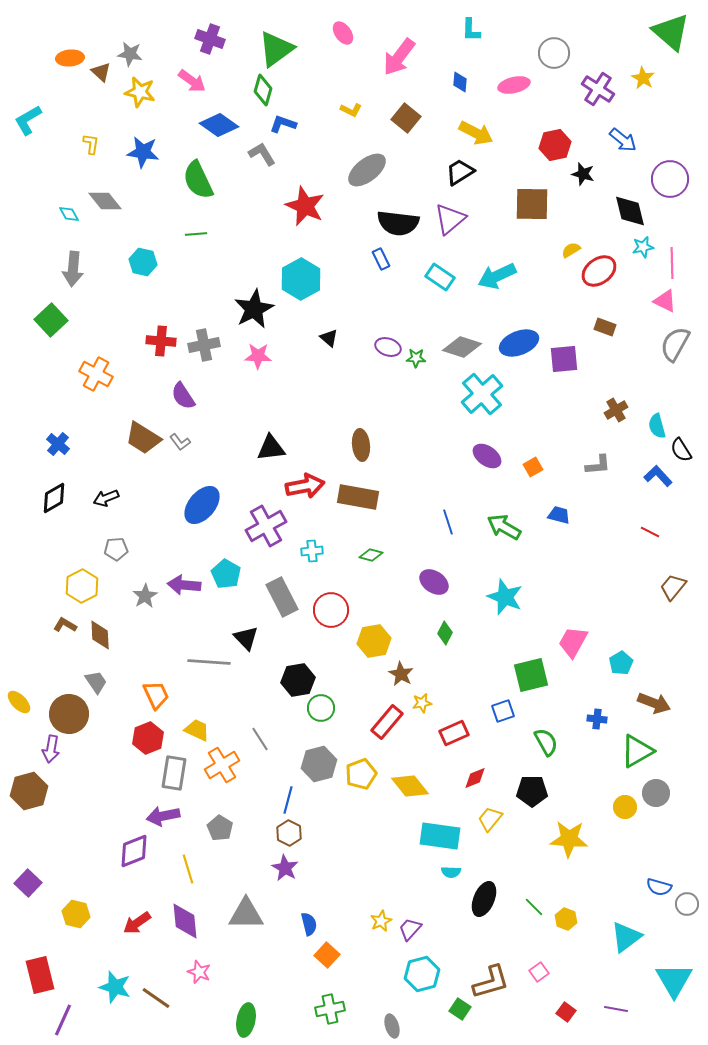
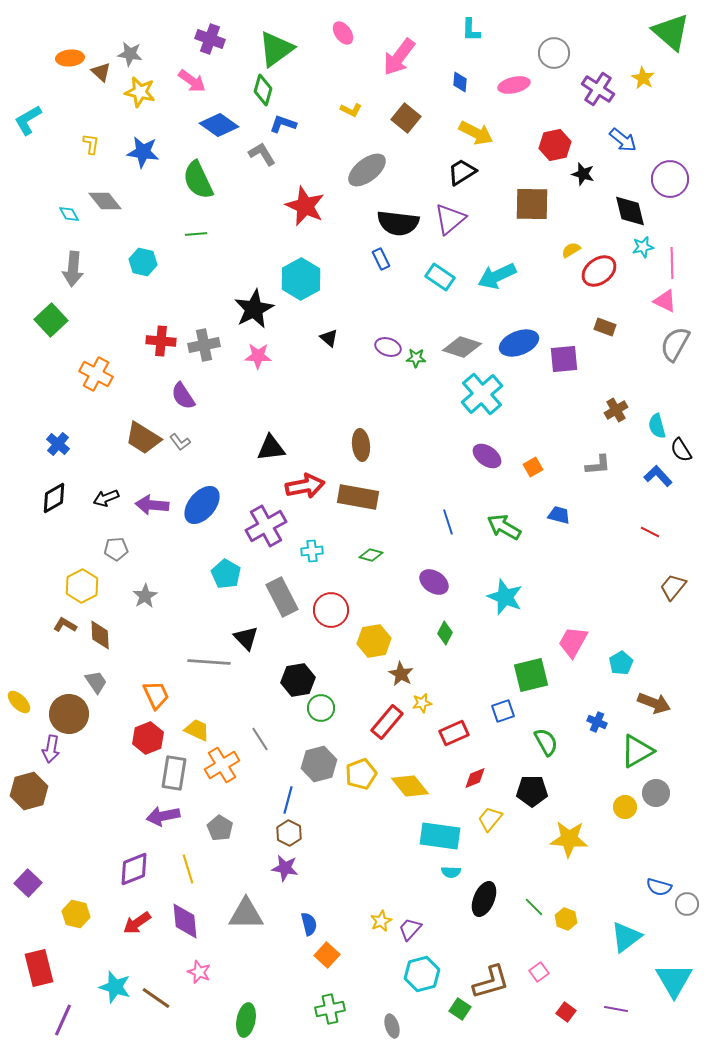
black trapezoid at (460, 172): moved 2 px right
purple arrow at (184, 585): moved 32 px left, 80 px up
blue cross at (597, 719): moved 3 px down; rotated 18 degrees clockwise
purple diamond at (134, 851): moved 18 px down
purple star at (285, 868): rotated 20 degrees counterclockwise
red rectangle at (40, 975): moved 1 px left, 7 px up
